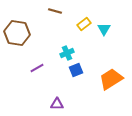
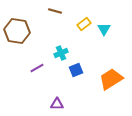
brown hexagon: moved 2 px up
cyan cross: moved 6 px left
